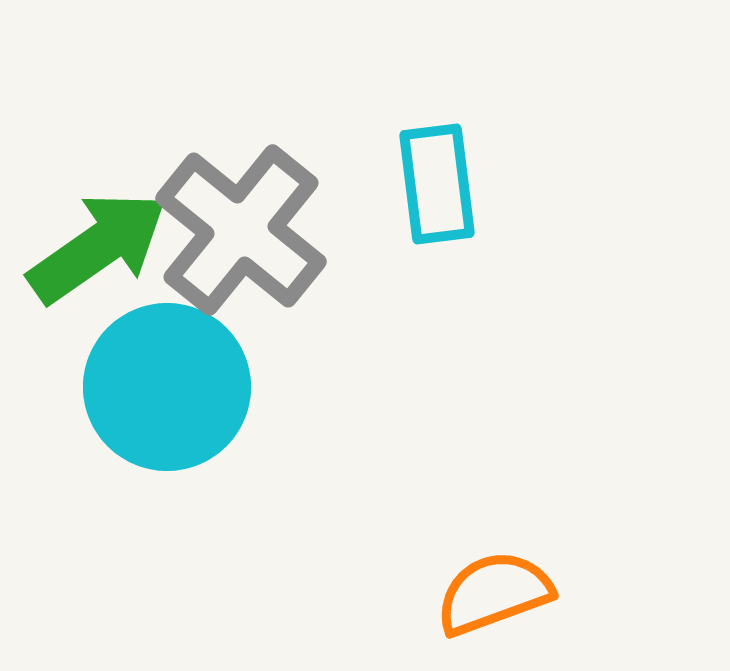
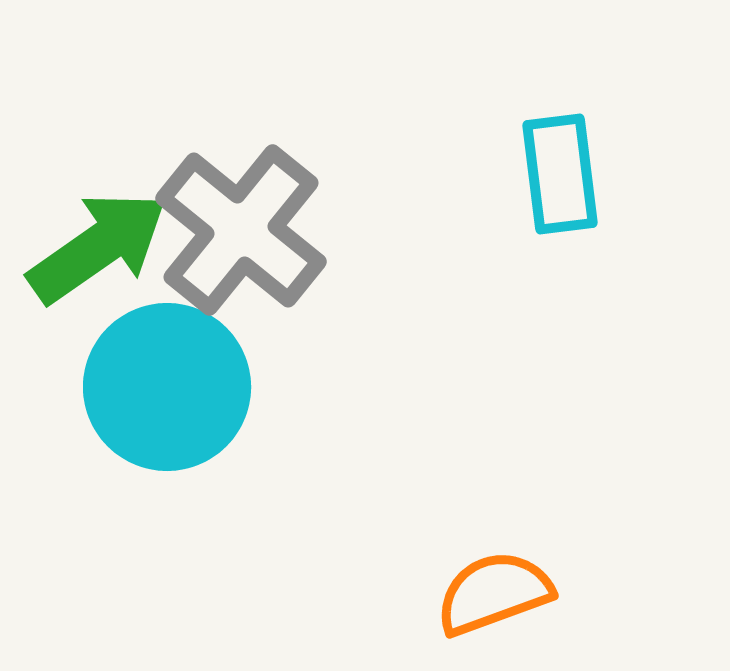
cyan rectangle: moved 123 px right, 10 px up
